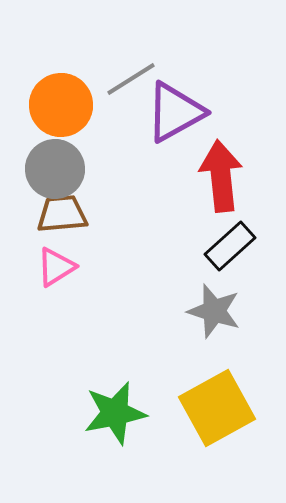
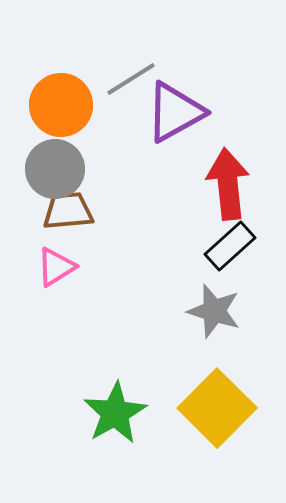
red arrow: moved 7 px right, 8 px down
brown trapezoid: moved 6 px right, 3 px up
yellow square: rotated 16 degrees counterclockwise
green star: rotated 18 degrees counterclockwise
